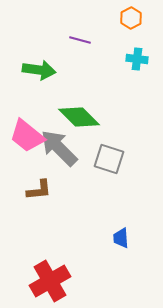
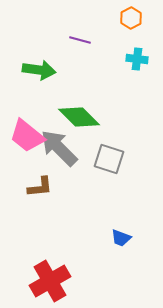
brown L-shape: moved 1 px right, 3 px up
blue trapezoid: rotated 65 degrees counterclockwise
